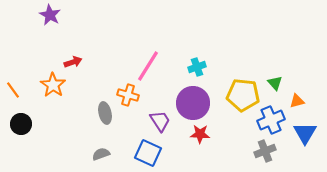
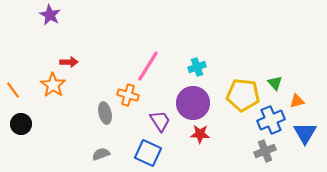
red arrow: moved 4 px left; rotated 18 degrees clockwise
